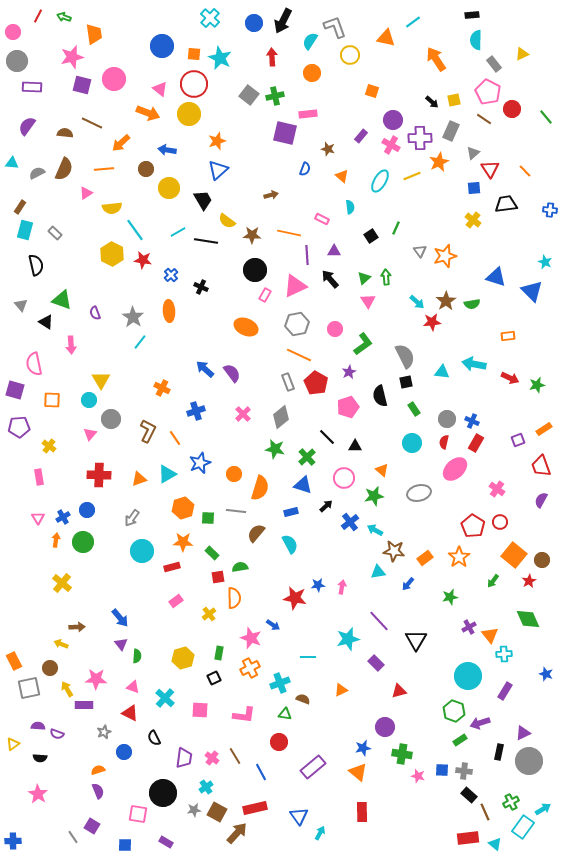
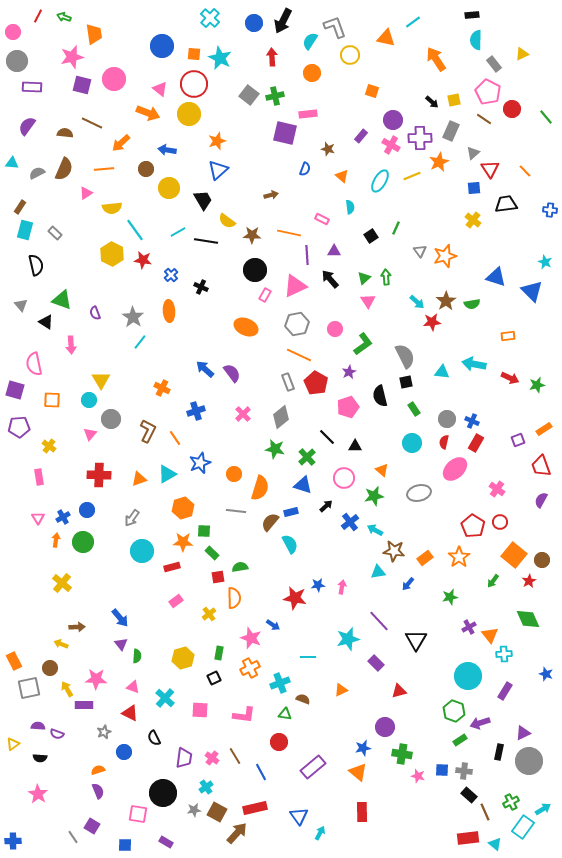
green square at (208, 518): moved 4 px left, 13 px down
brown semicircle at (256, 533): moved 14 px right, 11 px up
